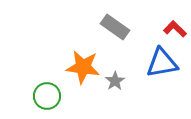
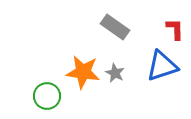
red L-shape: rotated 45 degrees clockwise
blue triangle: moved 3 px down; rotated 8 degrees counterclockwise
orange star: moved 5 px down
gray star: moved 8 px up; rotated 12 degrees counterclockwise
